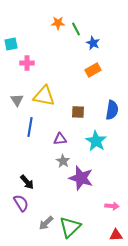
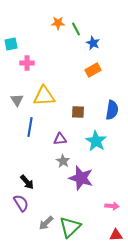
yellow triangle: rotated 15 degrees counterclockwise
